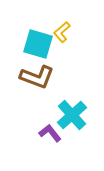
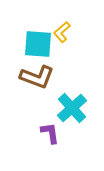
cyan square: rotated 12 degrees counterclockwise
cyan cross: moved 7 px up
purple L-shape: rotated 30 degrees clockwise
